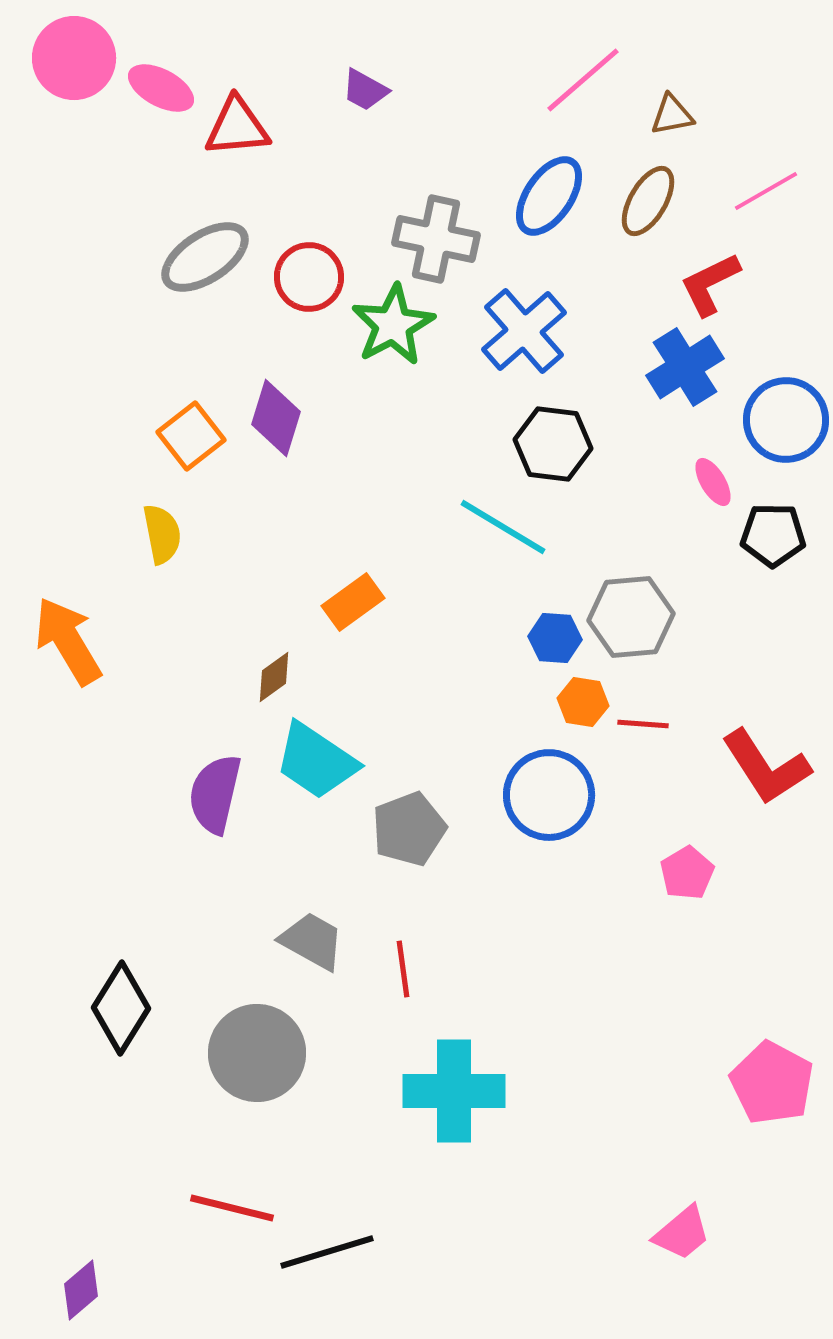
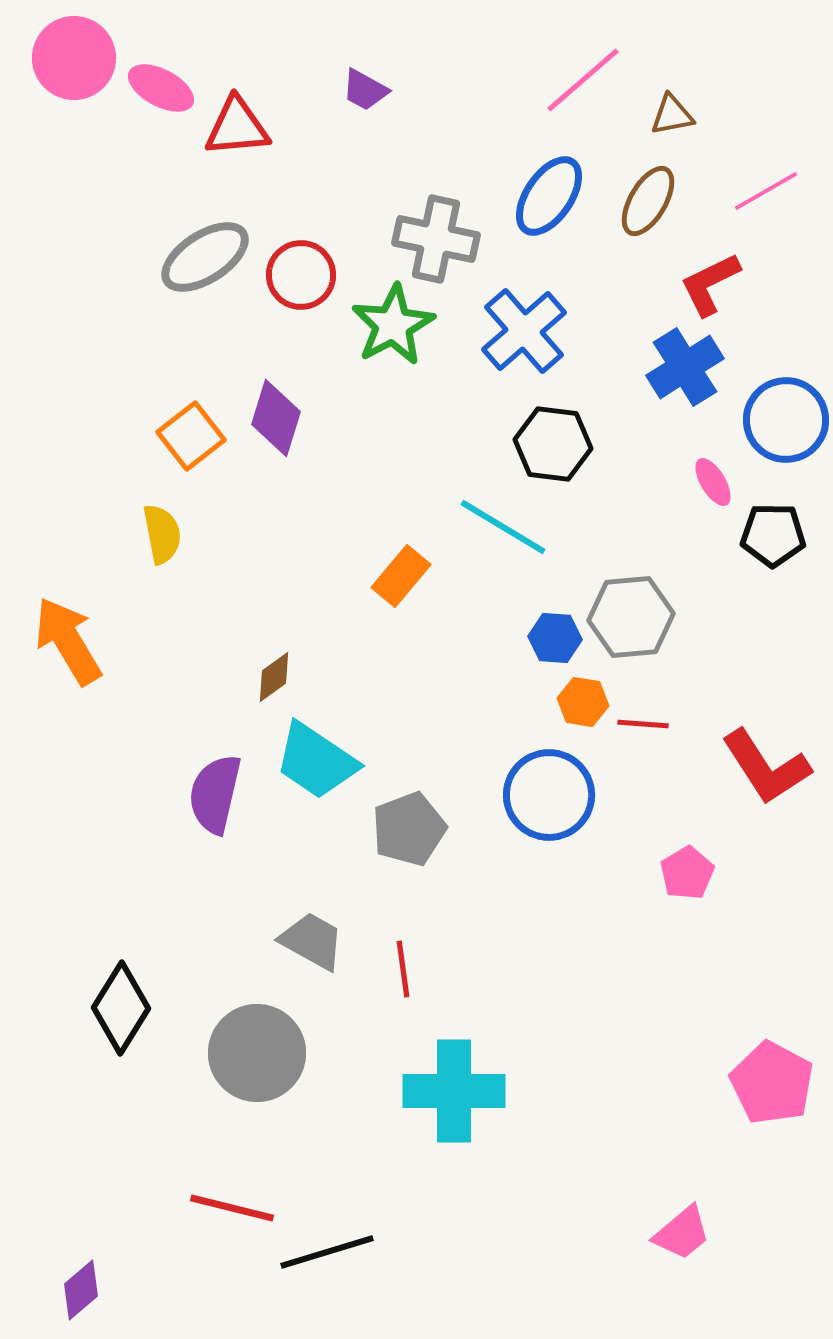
red circle at (309, 277): moved 8 px left, 2 px up
orange rectangle at (353, 602): moved 48 px right, 26 px up; rotated 14 degrees counterclockwise
